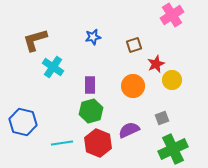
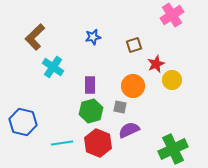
brown L-shape: moved 3 px up; rotated 28 degrees counterclockwise
gray square: moved 42 px left, 11 px up; rotated 32 degrees clockwise
